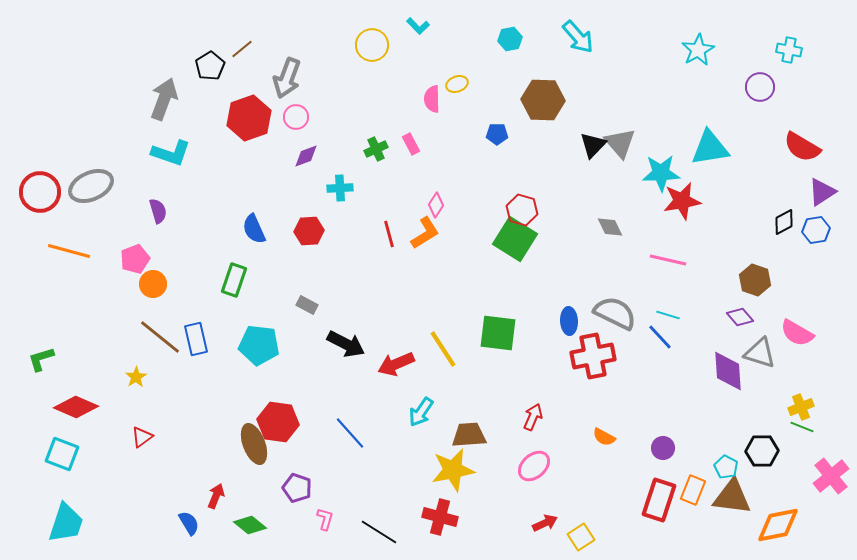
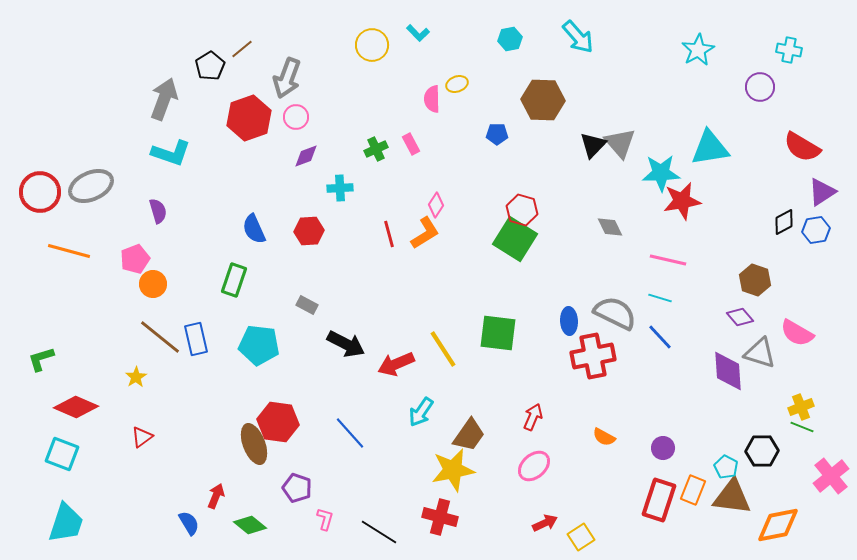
cyan L-shape at (418, 26): moved 7 px down
cyan line at (668, 315): moved 8 px left, 17 px up
brown trapezoid at (469, 435): rotated 129 degrees clockwise
